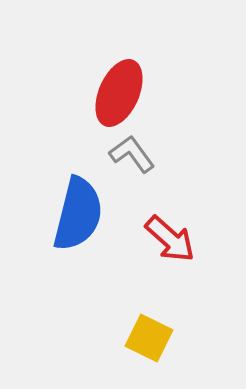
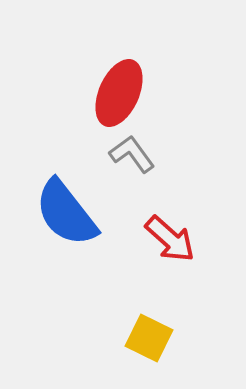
blue semicircle: moved 12 px left, 1 px up; rotated 128 degrees clockwise
